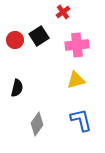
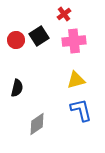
red cross: moved 1 px right, 2 px down
red circle: moved 1 px right
pink cross: moved 3 px left, 4 px up
blue L-shape: moved 10 px up
gray diamond: rotated 20 degrees clockwise
